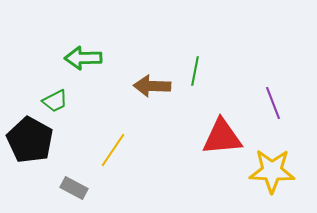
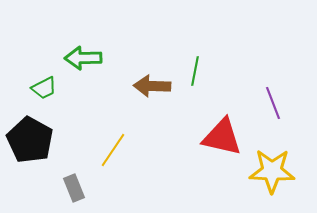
green trapezoid: moved 11 px left, 13 px up
red triangle: rotated 18 degrees clockwise
gray rectangle: rotated 40 degrees clockwise
